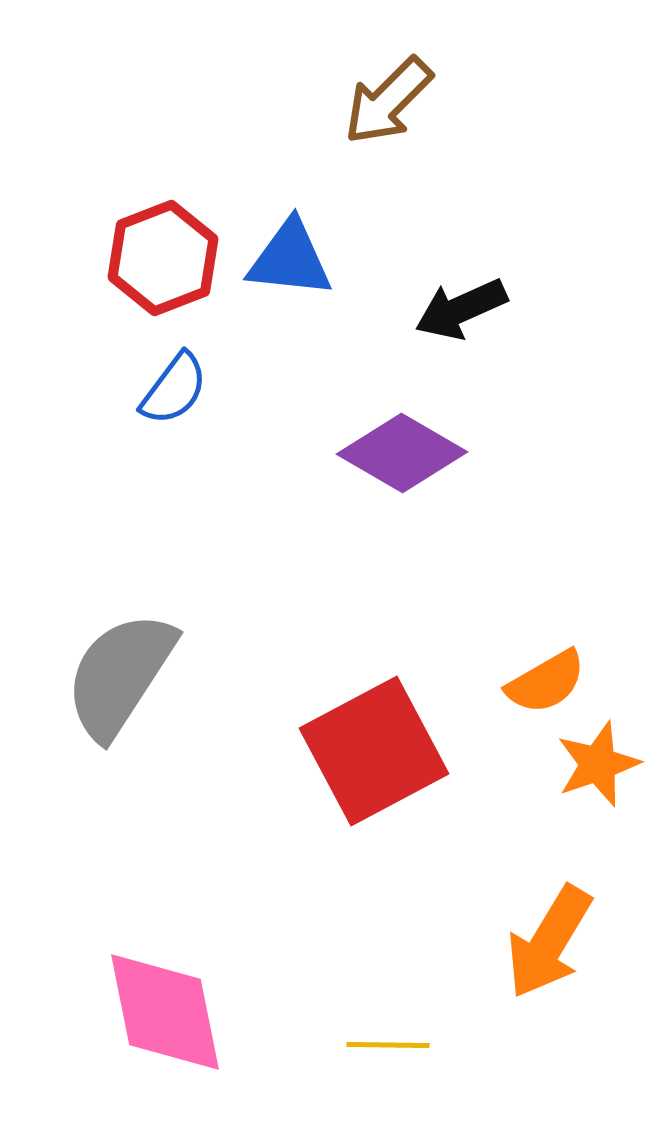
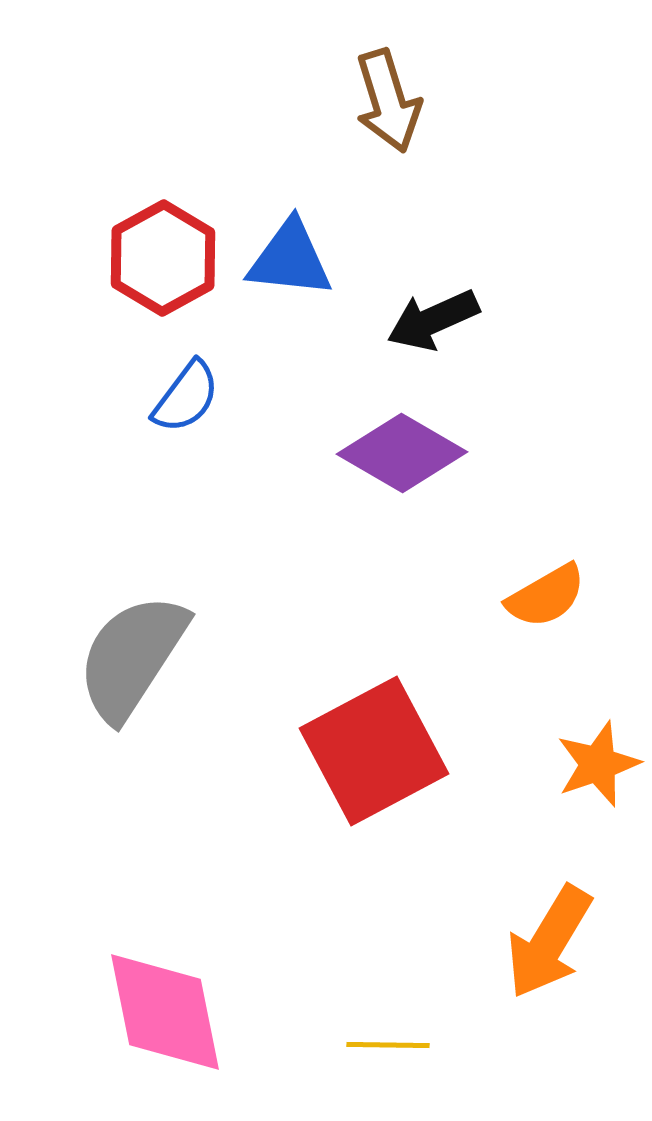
brown arrow: rotated 62 degrees counterclockwise
red hexagon: rotated 8 degrees counterclockwise
black arrow: moved 28 px left, 11 px down
blue semicircle: moved 12 px right, 8 px down
gray semicircle: moved 12 px right, 18 px up
orange semicircle: moved 86 px up
